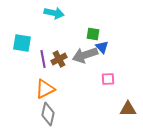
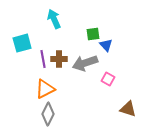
cyan arrow: moved 6 px down; rotated 126 degrees counterclockwise
green square: rotated 16 degrees counterclockwise
cyan square: rotated 24 degrees counterclockwise
blue triangle: moved 4 px right, 2 px up
gray arrow: moved 8 px down
brown cross: rotated 28 degrees clockwise
pink square: rotated 32 degrees clockwise
brown triangle: rotated 18 degrees clockwise
gray diamond: rotated 15 degrees clockwise
